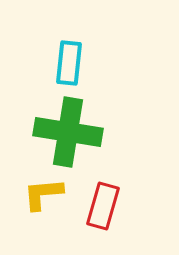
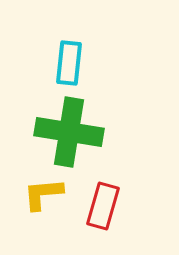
green cross: moved 1 px right
